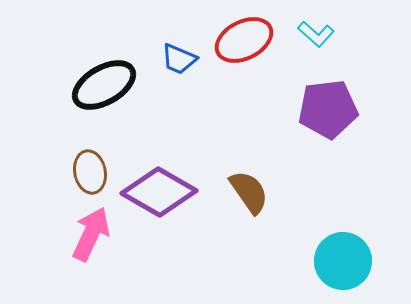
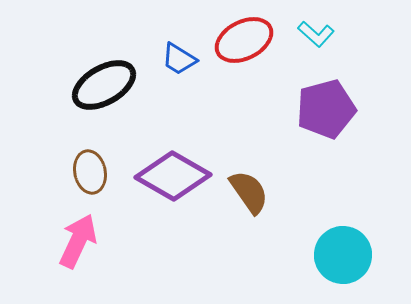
blue trapezoid: rotated 9 degrees clockwise
purple pentagon: moved 2 px left; rotated 8 degrees counterclockwise
purple diamond: moved 14 px right, 16 px up
pink arrow: moved 13 px left, 7 px down
cyan circle: moved 6 px up
